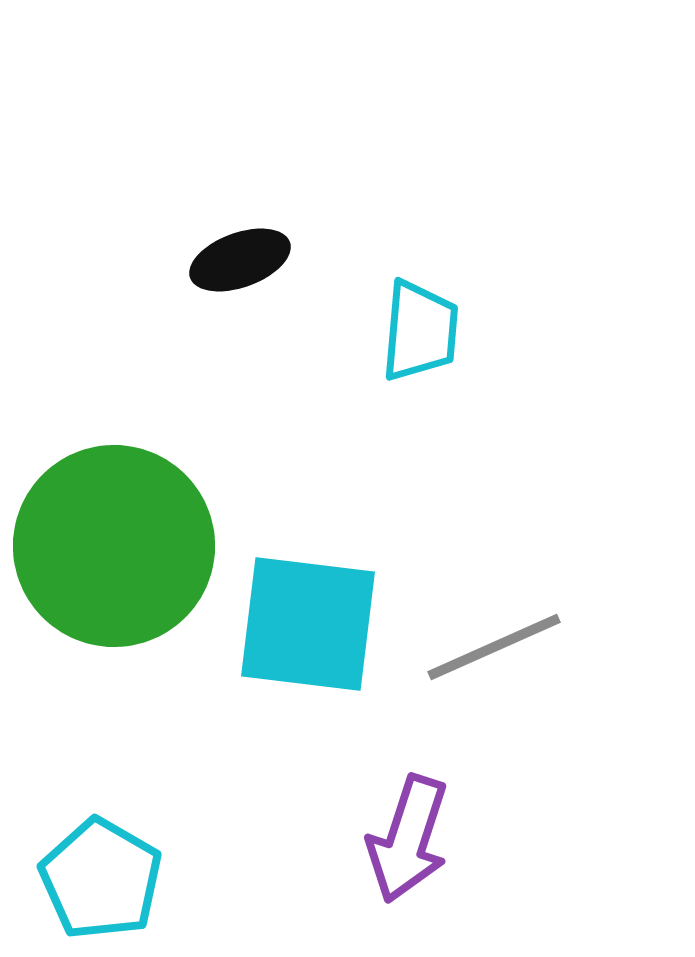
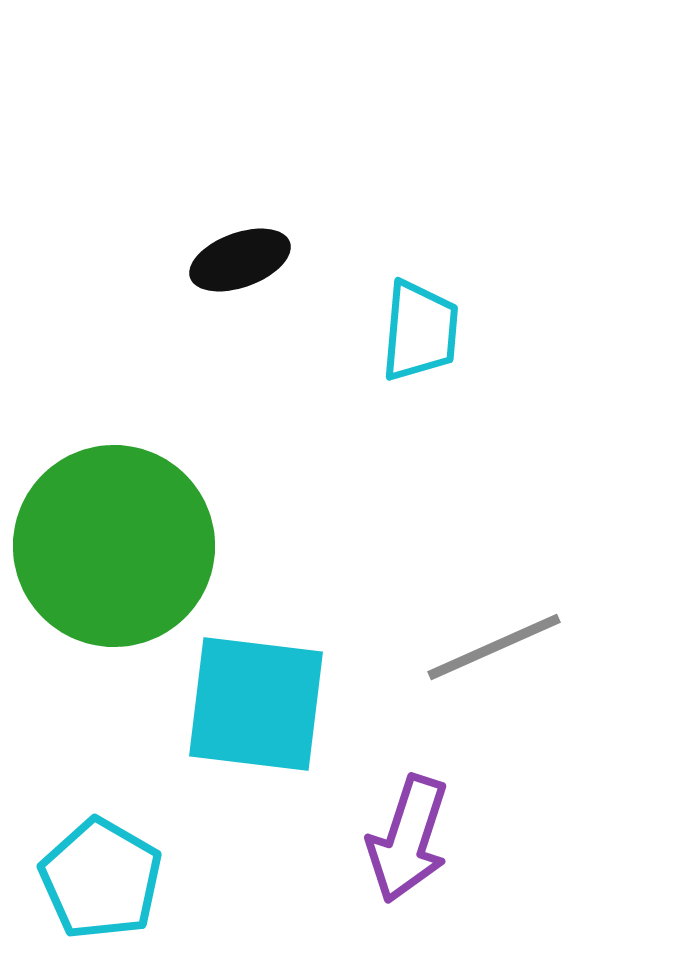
cyan square: moved 52 px left, 80 px down
